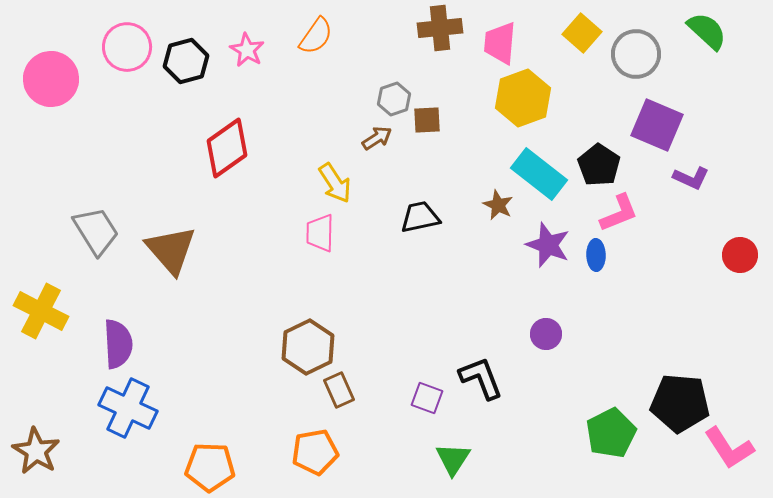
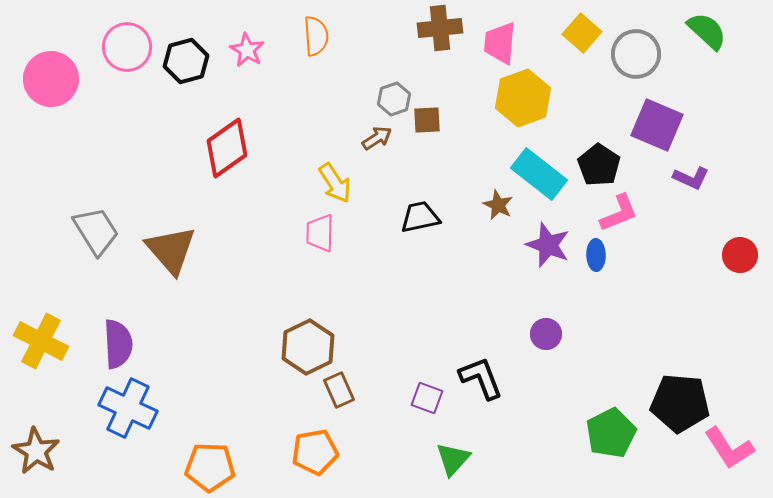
orange semicircle at (316, 36): rotated 39 degrees counterclockwise
yellow cross at (41, 311): moved 30 px down
green triangle at (453, 459): rotated 9 degrees clockwise
